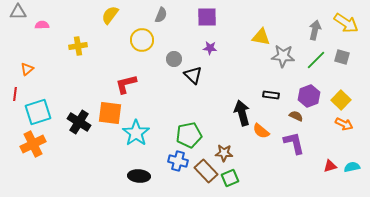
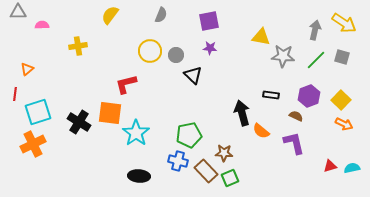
purple square: moved 2 px right, 4 px down; rotated 10 degrees counterclockwise
yellow arrow: moved 2 px left
yellow circle: moved 8 px right, 11 px down
gray circle: moved 2 px right, 4 px up
cyan semicircle: moved 1 px down
